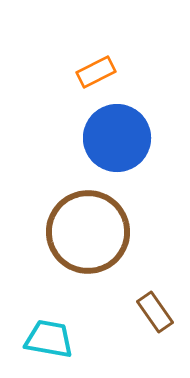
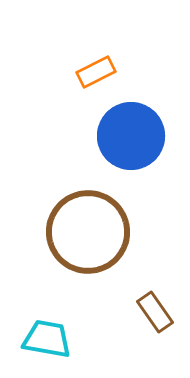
blue circle: moved 14 px right, 2 px up
cyan trapezoid: moved 2 px left
